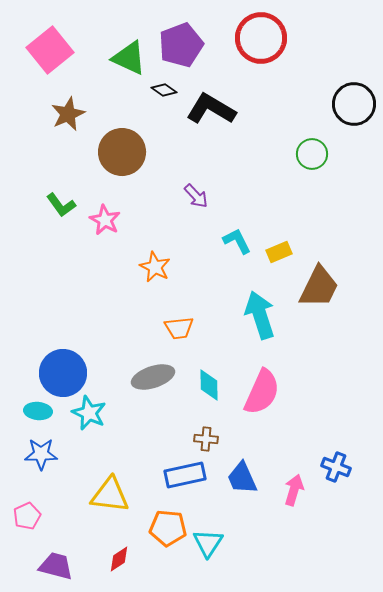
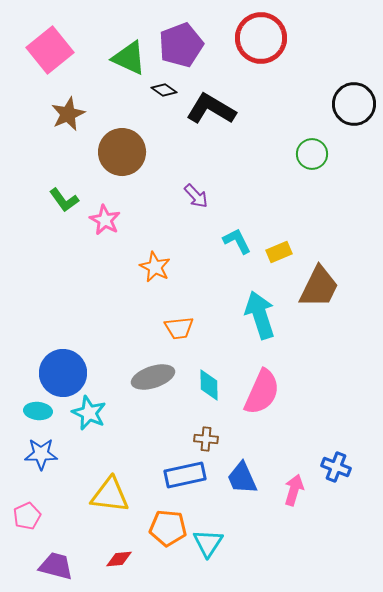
green L-shape: moved 3 px right, 5 px up
red diamond: rotated 28 degrees clockwise
